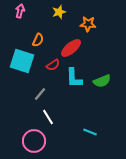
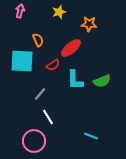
orange star: moved 1 px right
orange semicircle: rotated 48 degrees counterclockwise
cyan square: rotated 15 degrees counterclockwise
cyan L-shape: moved 1 px right, 2 px down
cyan line: moved 1 px right, 4 px down
